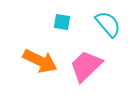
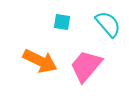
pink trapezoid: rotated 6 degrees counterclockwise
